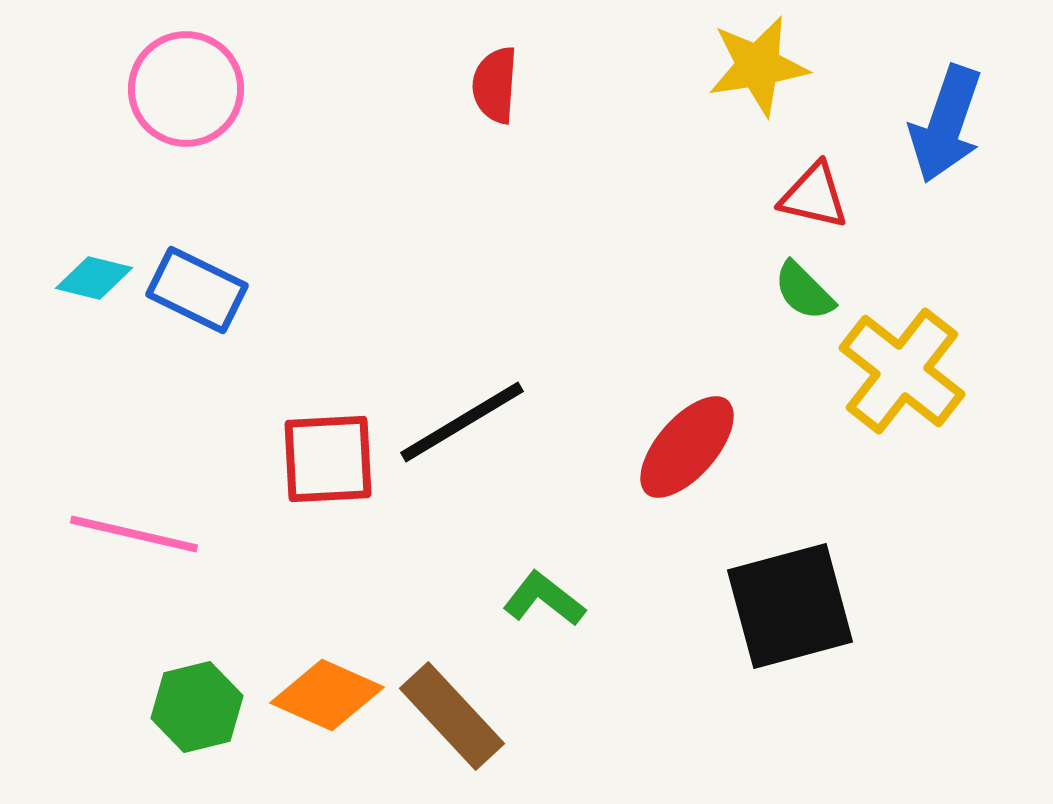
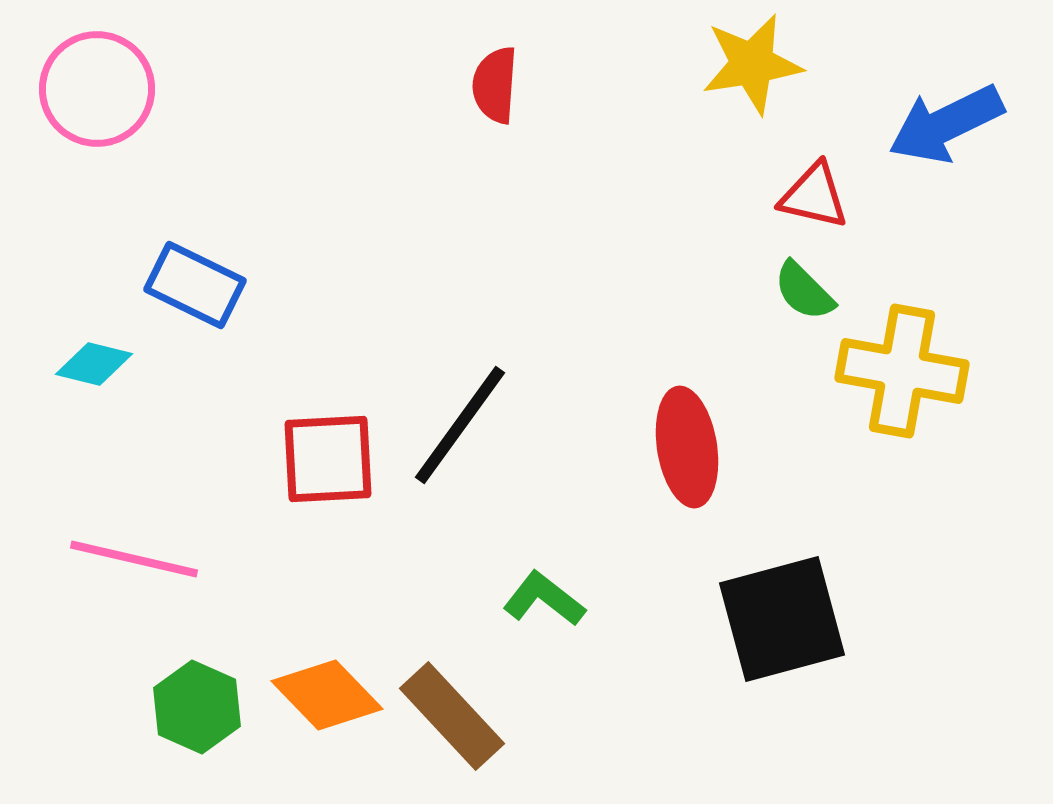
yellow star: moved 6 px left, 2 px up
pink circle: moved 89 px left
blue arrow: rotated 45 degrees clockwise
cyan diamond: moved 86 px down
blue rectangle: moved 2 px left, 5 px up
yellow cross: rotated 28 degrees counterclockwise
black line: moved 2 px left, 3 px down; rotated 23 degrees counterclockwise
red ellipse: rotated 50 degrees counterclockwise
pink line: moved 25 px down
black square: moved 8 px left, 13 px down
orange diamond: rotated 22 degrees clockwise
green hexagon: rotated 22 degrees counterclockwise
